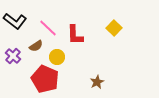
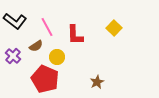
pink line: moved 1 px left, 1 px up; rotated 18 degrees clockwise
